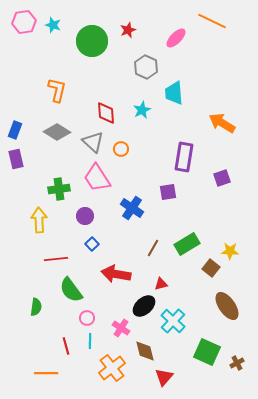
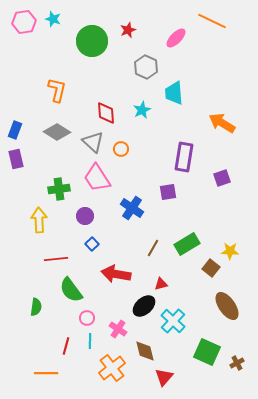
cyan star at (53, 25): moved 6 px up
pink cross at (121, 328): moved 3 px left, 1 px down
red line at (66, 346): rotated 30 degrees clockwise
